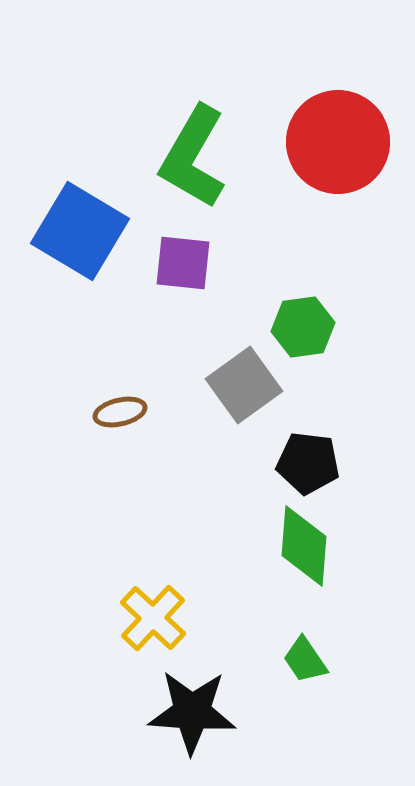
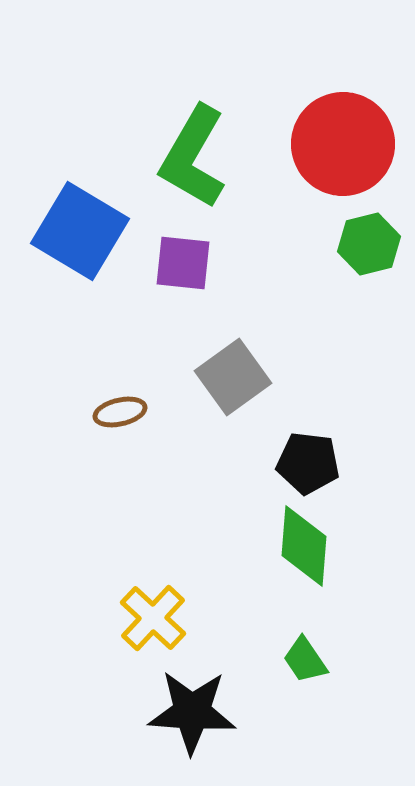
red circle: moved 5 px right, 2 px down
green hexagon: moved 66 px right, 83 px up; rotated 6 degrees counterclockwise
gray square: moved 11 px left, 8 px up
